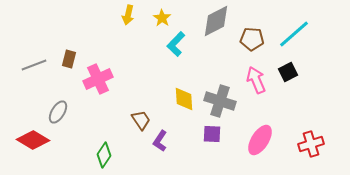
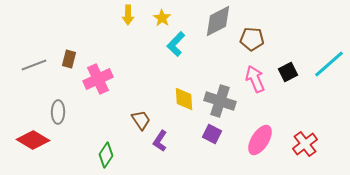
yellow arrow: rotated 12 degrees counterclockwise
gray diamond: moved 2 px right
cyan line: moved 35 px right, 30 px down
pink arrow: moved 1 px left, 1 px up
gray ellipse: rotated 30 degrees counterclockwise
purple square: rotated 24 degrees clockwise
red cross: moved 6 px left; rotated 20 degrees counterclockwise
green diamond: moved 2 px right
